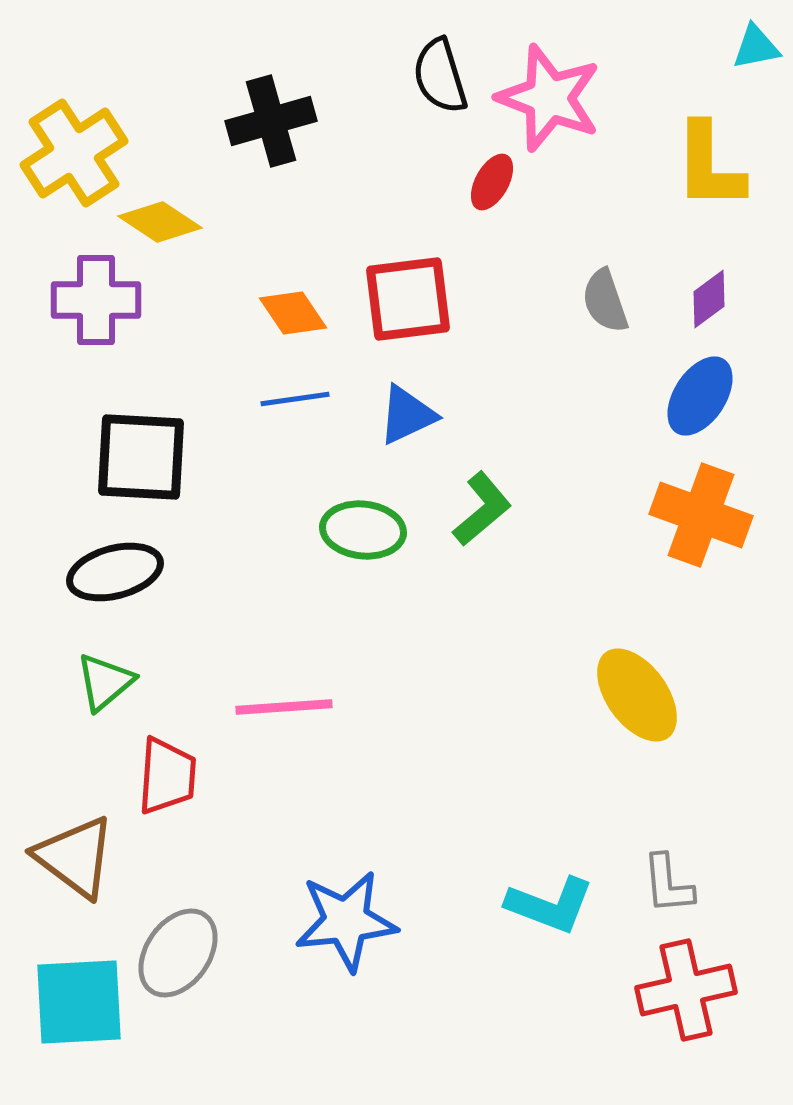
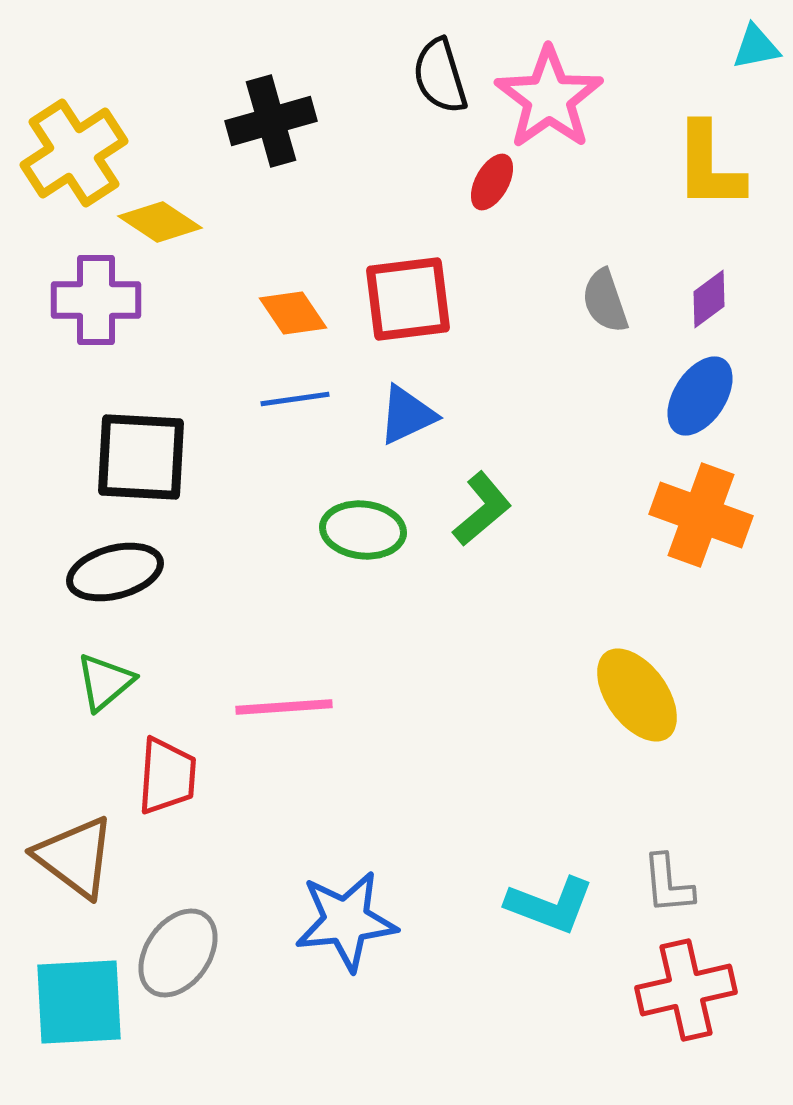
pink star: rotated 16 degrees clockwise
